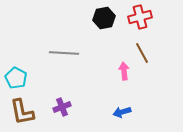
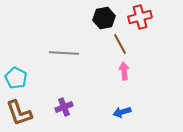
brown line: moved 22 px left, 9 px up
purple cross: moved 2 px right
brown L-shape: moved 3 px left, 1 px down; rotated 8 degrees counterclockwise
